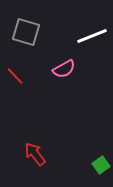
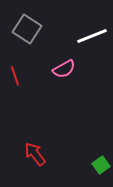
gray square: moved 1 px right, 3 px up; rotated 16 degrees clockwise
red line: rotated 24 degrees clockwise
